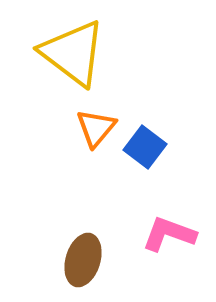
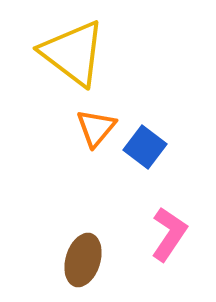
pink L-shape: rotated 104 degrees clockwise
